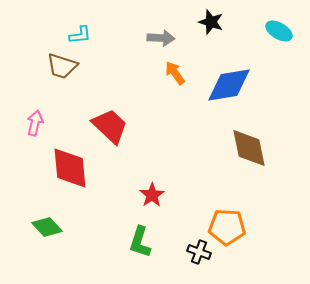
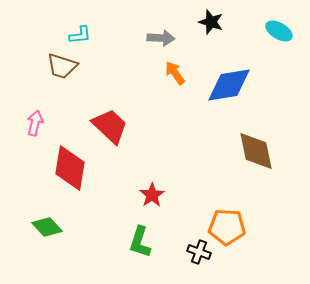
brown diamond: moved 7 px right, 3 px down
red diamond: rotated 15 degrees clockwise
